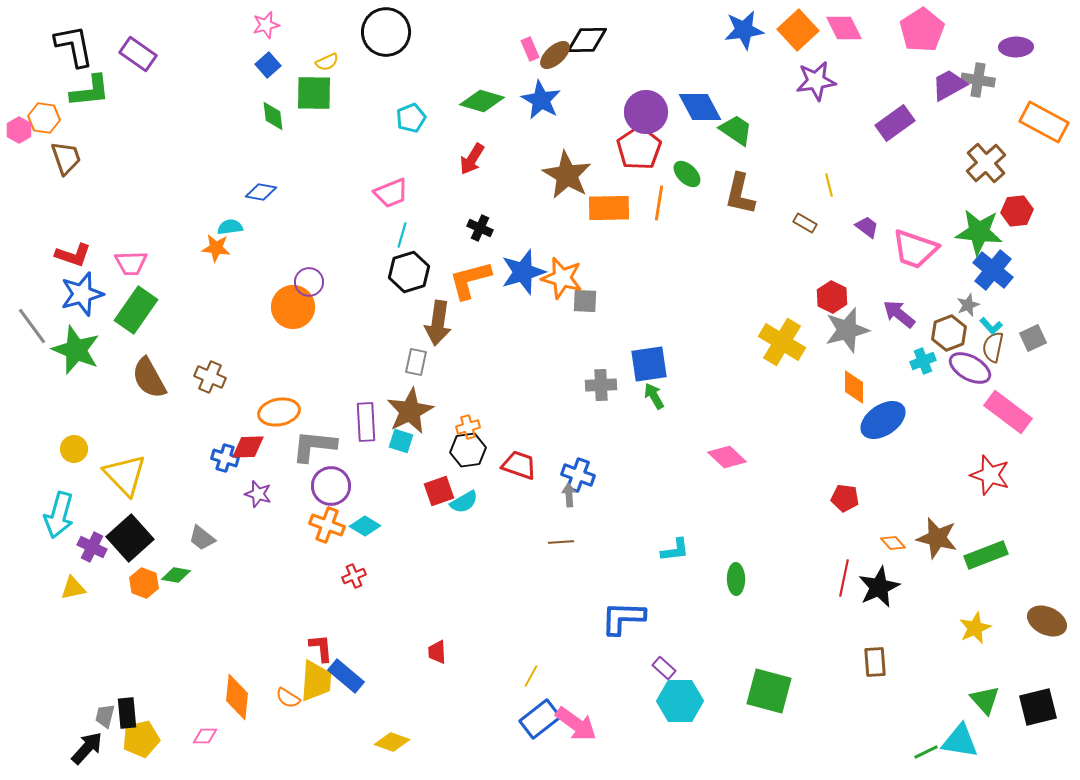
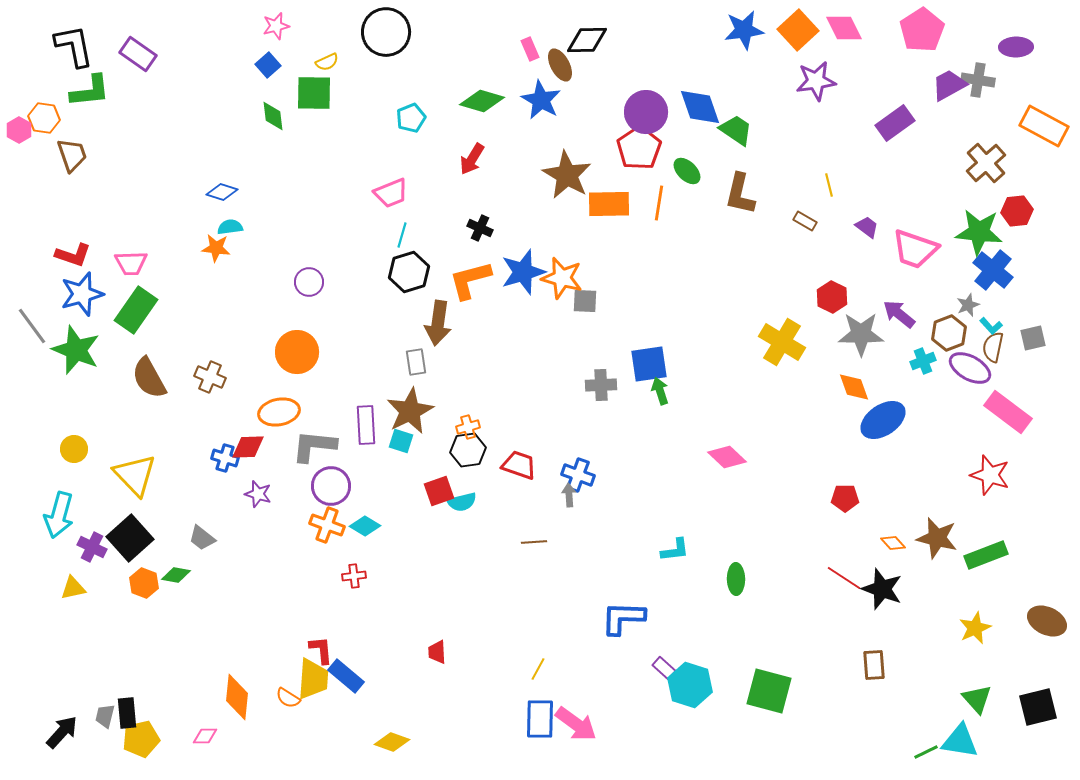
pink star at (266, 25): moved 10 px right, 1 px down
brown ellipse at (555, 55): moved 5 px right, 10 px down; rotated 76 degrees counterclockwise
blue diamond at (700, 107): rotated 9 degrees clockwise
orange rectangle at (1044, 122): moved 4 px down
brown trapezoid at (66, 158): moved 6 px right, 3 px up
green ellipse at (687, 174): moved 3 px up
blue diamond at (261, 192): moved 39 px left; rotated 8 degrees clockwise
orange rectangle at (609, 208): moved 4 px up
brown rectangle at (805, 223): moved 2 px up
orange circle at (293, 307): moved 4 px right, 45 px down
gray star at (847, 330): moved 14 px right, 4 px down; rotated 15 degrees clockwise
gray square at (1033, 338): rotated 12 degrees clockwise
gray rectangle at (416, 362): rotated 20 degrees counterclockwise
orange diamond at (854, 387): rotated 20 degrees counterclockwise
green arrow at (654, 396): moved 6 px right, 5 px up; rotated 12 degrees clockwise
purple rectangle at (366, 422): moved 3 px down
yellow triangle at (125, 475): moved 10 px right
red pentagon at (845, 498): rotated 8 degrees counterclockwise
cyan semicircle at (464, 502): moved 2 px left; rotated 16 degrees clockwise
brown line at (561, 542): moved 27 px left
red cross at (354, 576): rotated 15 degrees clockwise
red line at (844, 578): rotated 69 degrees counterclockwise
black star at (879, 587): moved 3 px right, 2 px down; rotated 27 degrees counterclockwise
red L-shape at (321, 648): moved 2 px down
brown rectangle at (875, 662): moved 1 px left, 3 px down
yellow line at (531, 676): moved 7 px right, 7 px up
yellow trapezoid at (316, 681): moved 3 px left, 2 px up
green triangle at (985, 700): moved 8 px left, 1 px up
cyan hexagon at (680, 701): moved 10 px right, 16 px up; rotated 18 degrees clockwise
blue rectangle at (540, 719): rotated 51 degrees counterclockwise
black arrow at (87, 748): moved 25 px left, 16 px up
